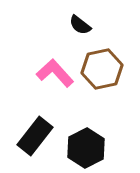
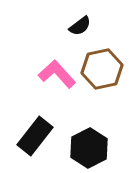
black semicircle: moved 1 px down; rotated 75 degrees counterclockwise
pink L-shape: moved 2 px right, 1 px down
black hexagon: moved 3 px right
